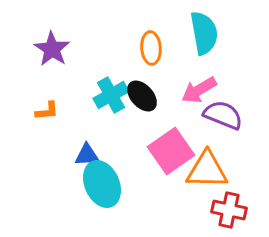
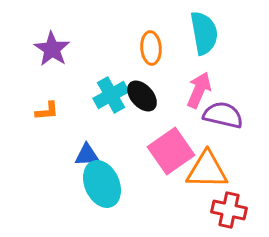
pink arrow: rotated 144 degrees clockwise
purple semicircle: rotated 9 degrees counterclockwise
